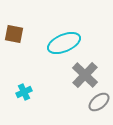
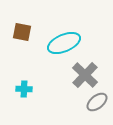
brown square: moved 8 px right, 2 px up
cyan cross: moved 3 px up; rotated 28 degrees clockwise
gray ellipse: moved 2 px left
